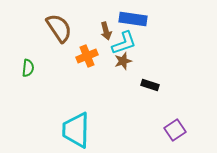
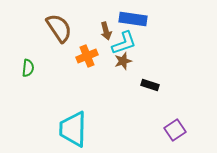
cyan trapezoid: moved 3 px left, 1 px up
